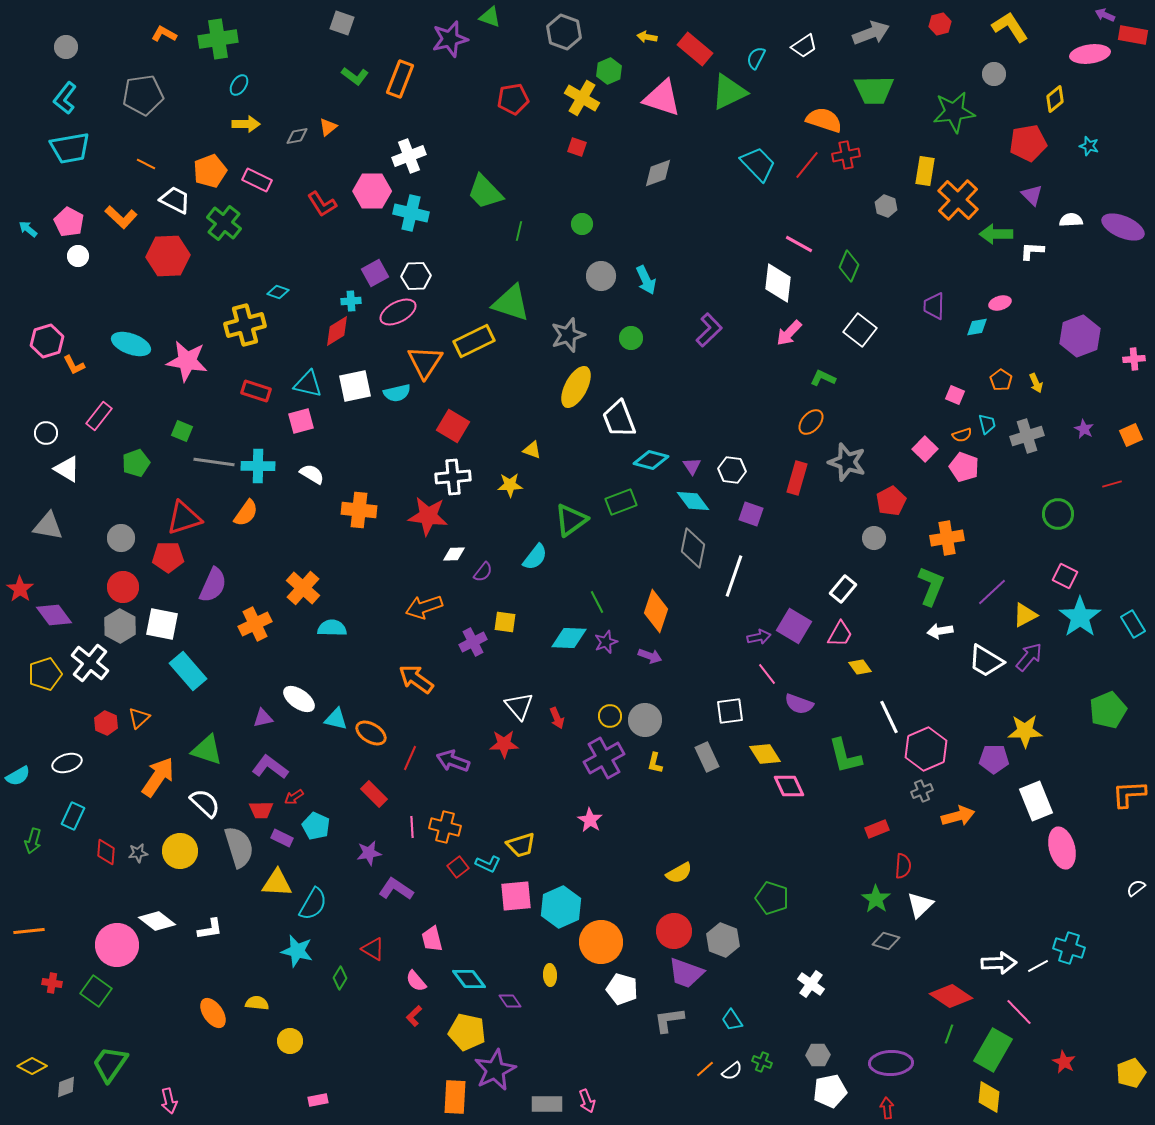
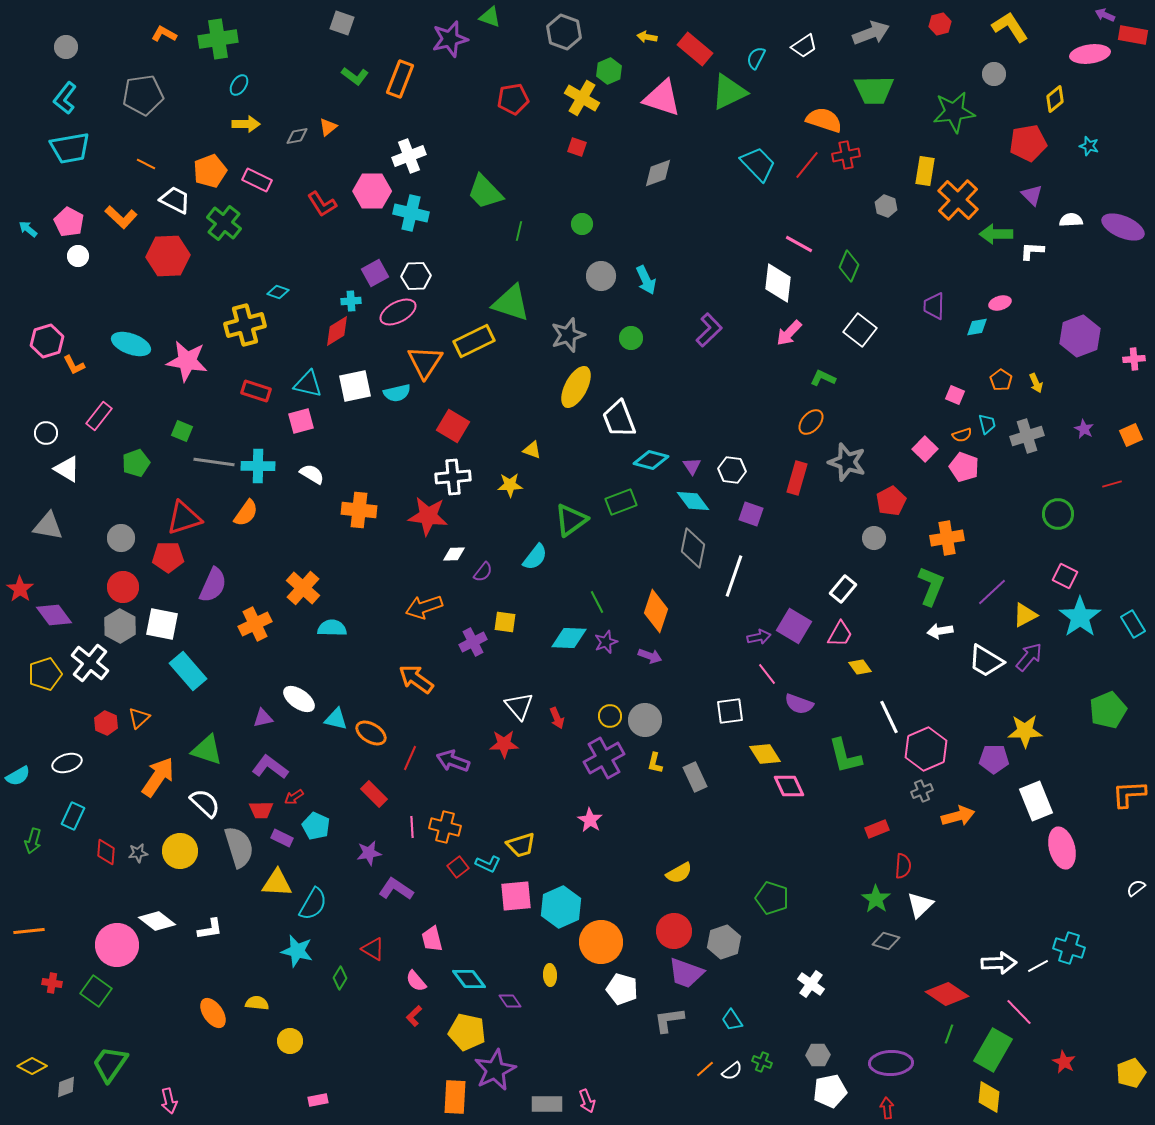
gray rectangle at (707, 757): moved 12 px left, 20 px down
gray hexagon at (723, 940): moved 1 px right, 2 px down; rotated 20 degrees clockwise
red diamond at (951, 996): moved 4 px left, 2 px up
